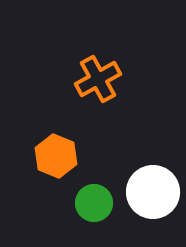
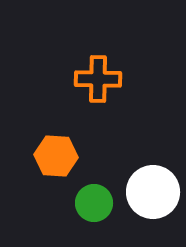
orange cross: rotated 30 degrees clockwise
orange hexagon: rotated 18 degrees counterclockwise
